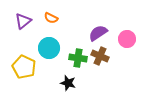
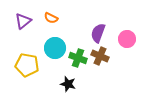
purple semicircle: rotated 36 degrees counterclockwise
cyan circle: moved 6 px right
green cross: rotated 12 degrees clockwise
yellow pentagon: moved 3 px right, 2 px up; rotated 15 degrees counterclockwise
black star: moved 1 px down
